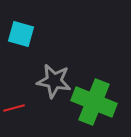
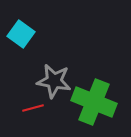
cyan square: rotated 20 degrees clockwise
red line: moved 19 px right
